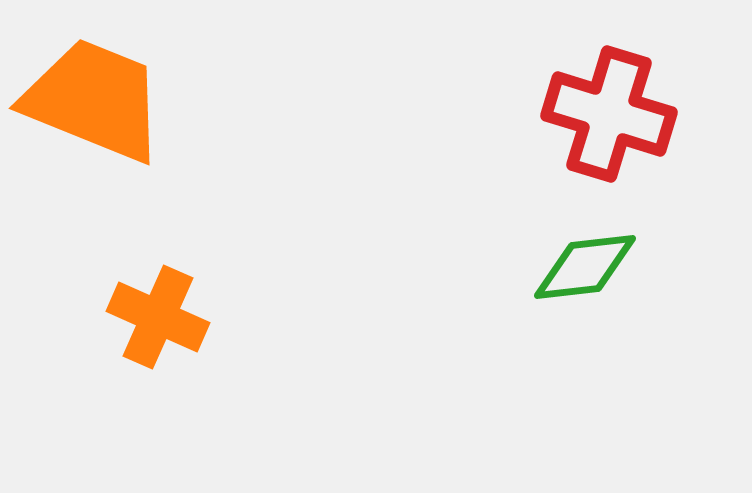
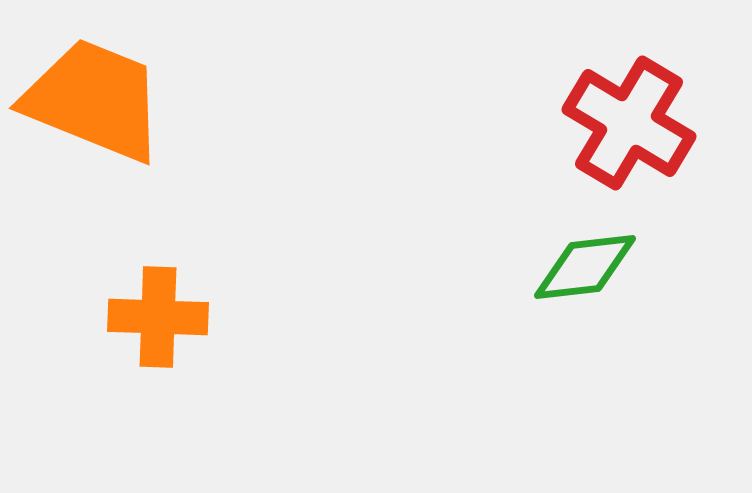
red cross: moved 20 px right, 9 px down; rotated 14 degrees clockwise
orange cross: rotated 22 degrees counterclockwise
